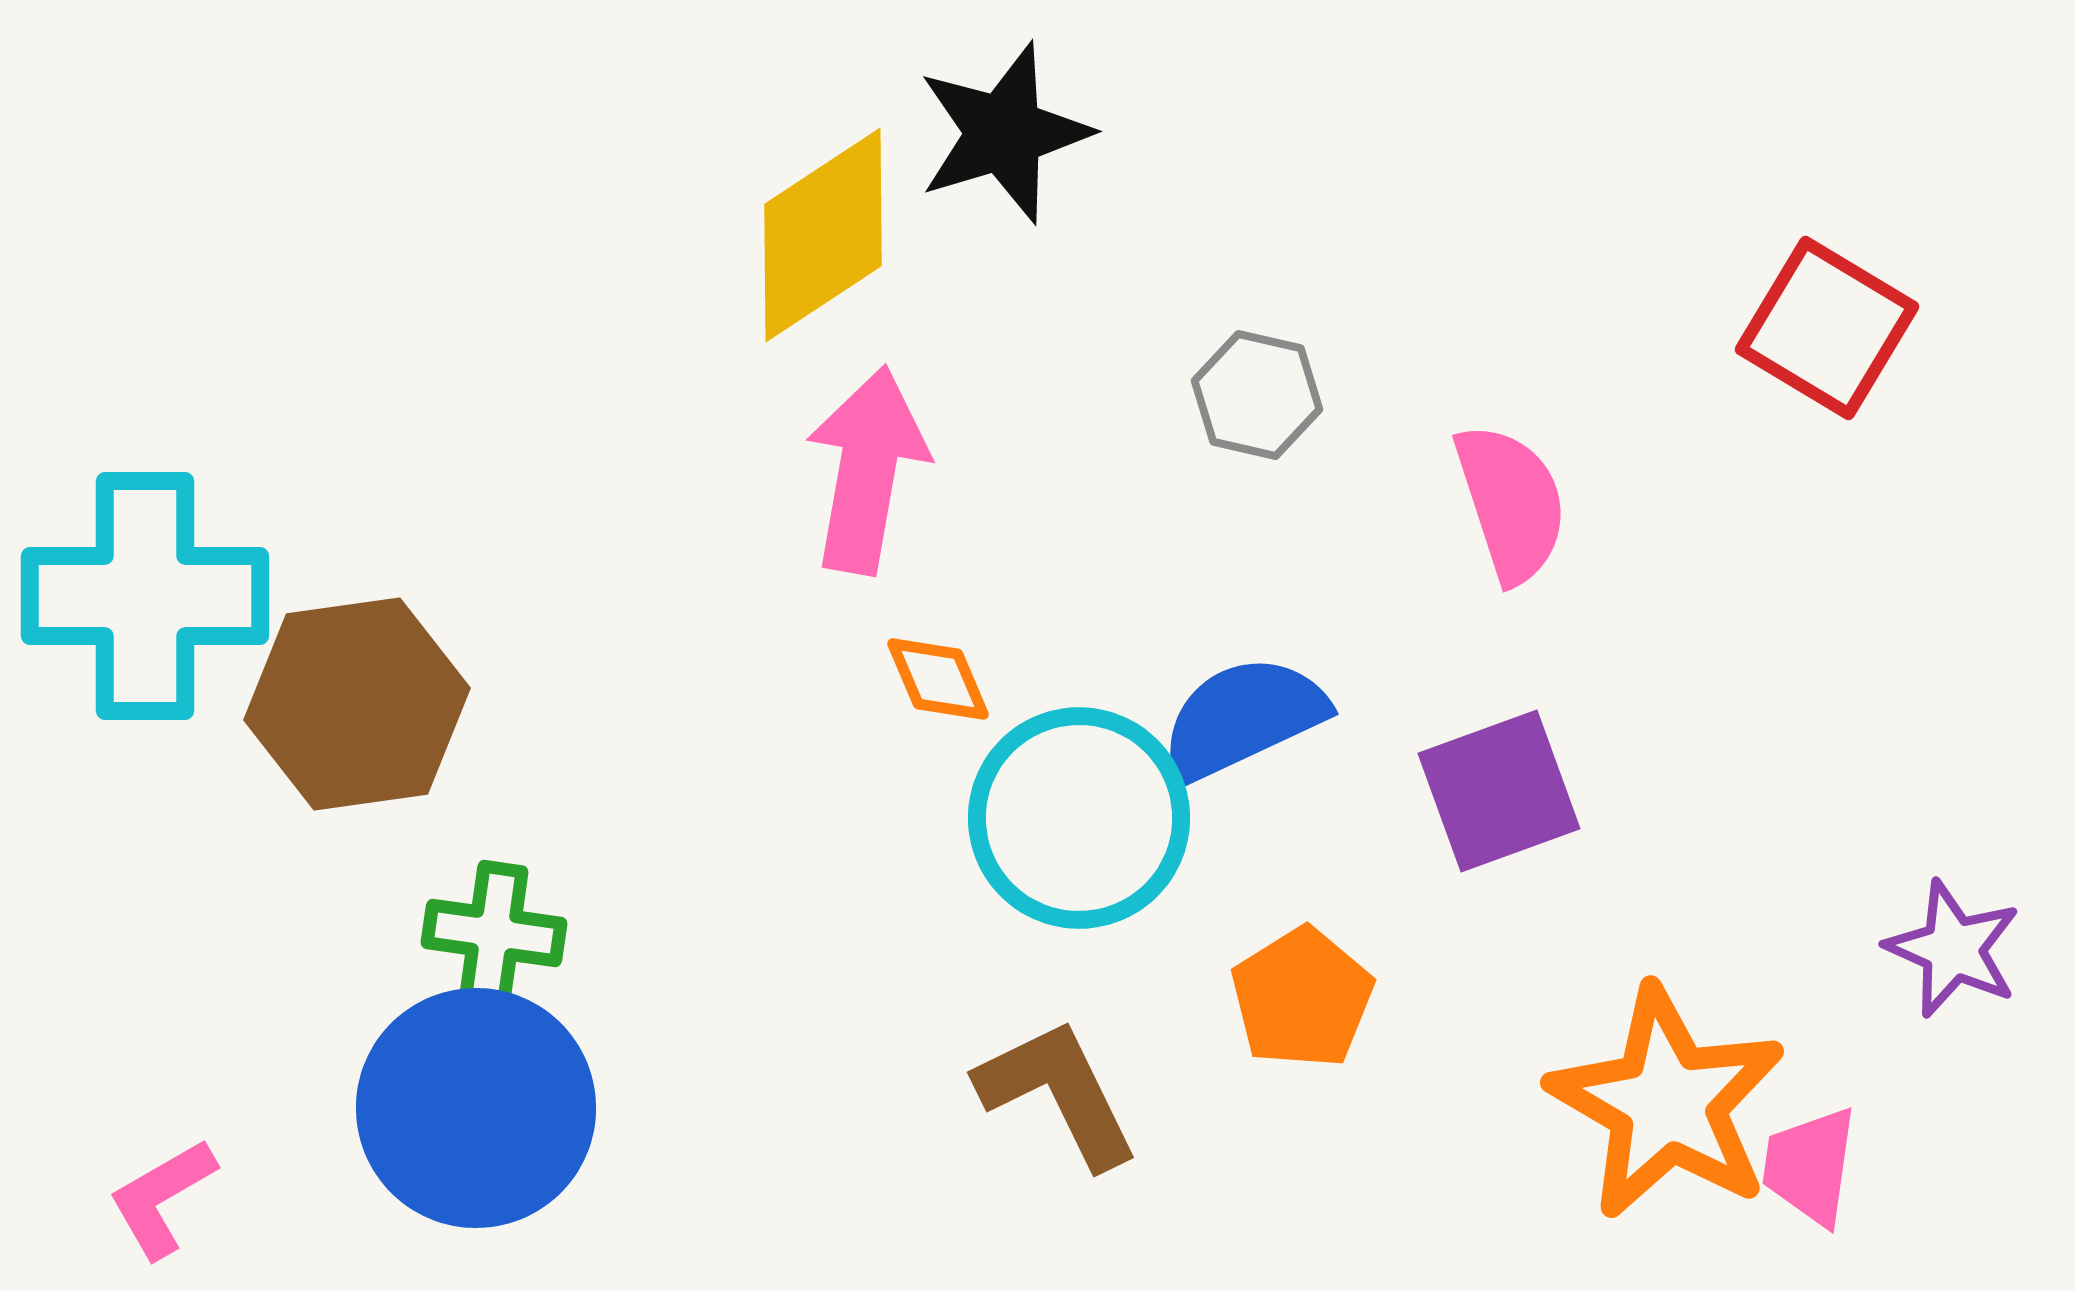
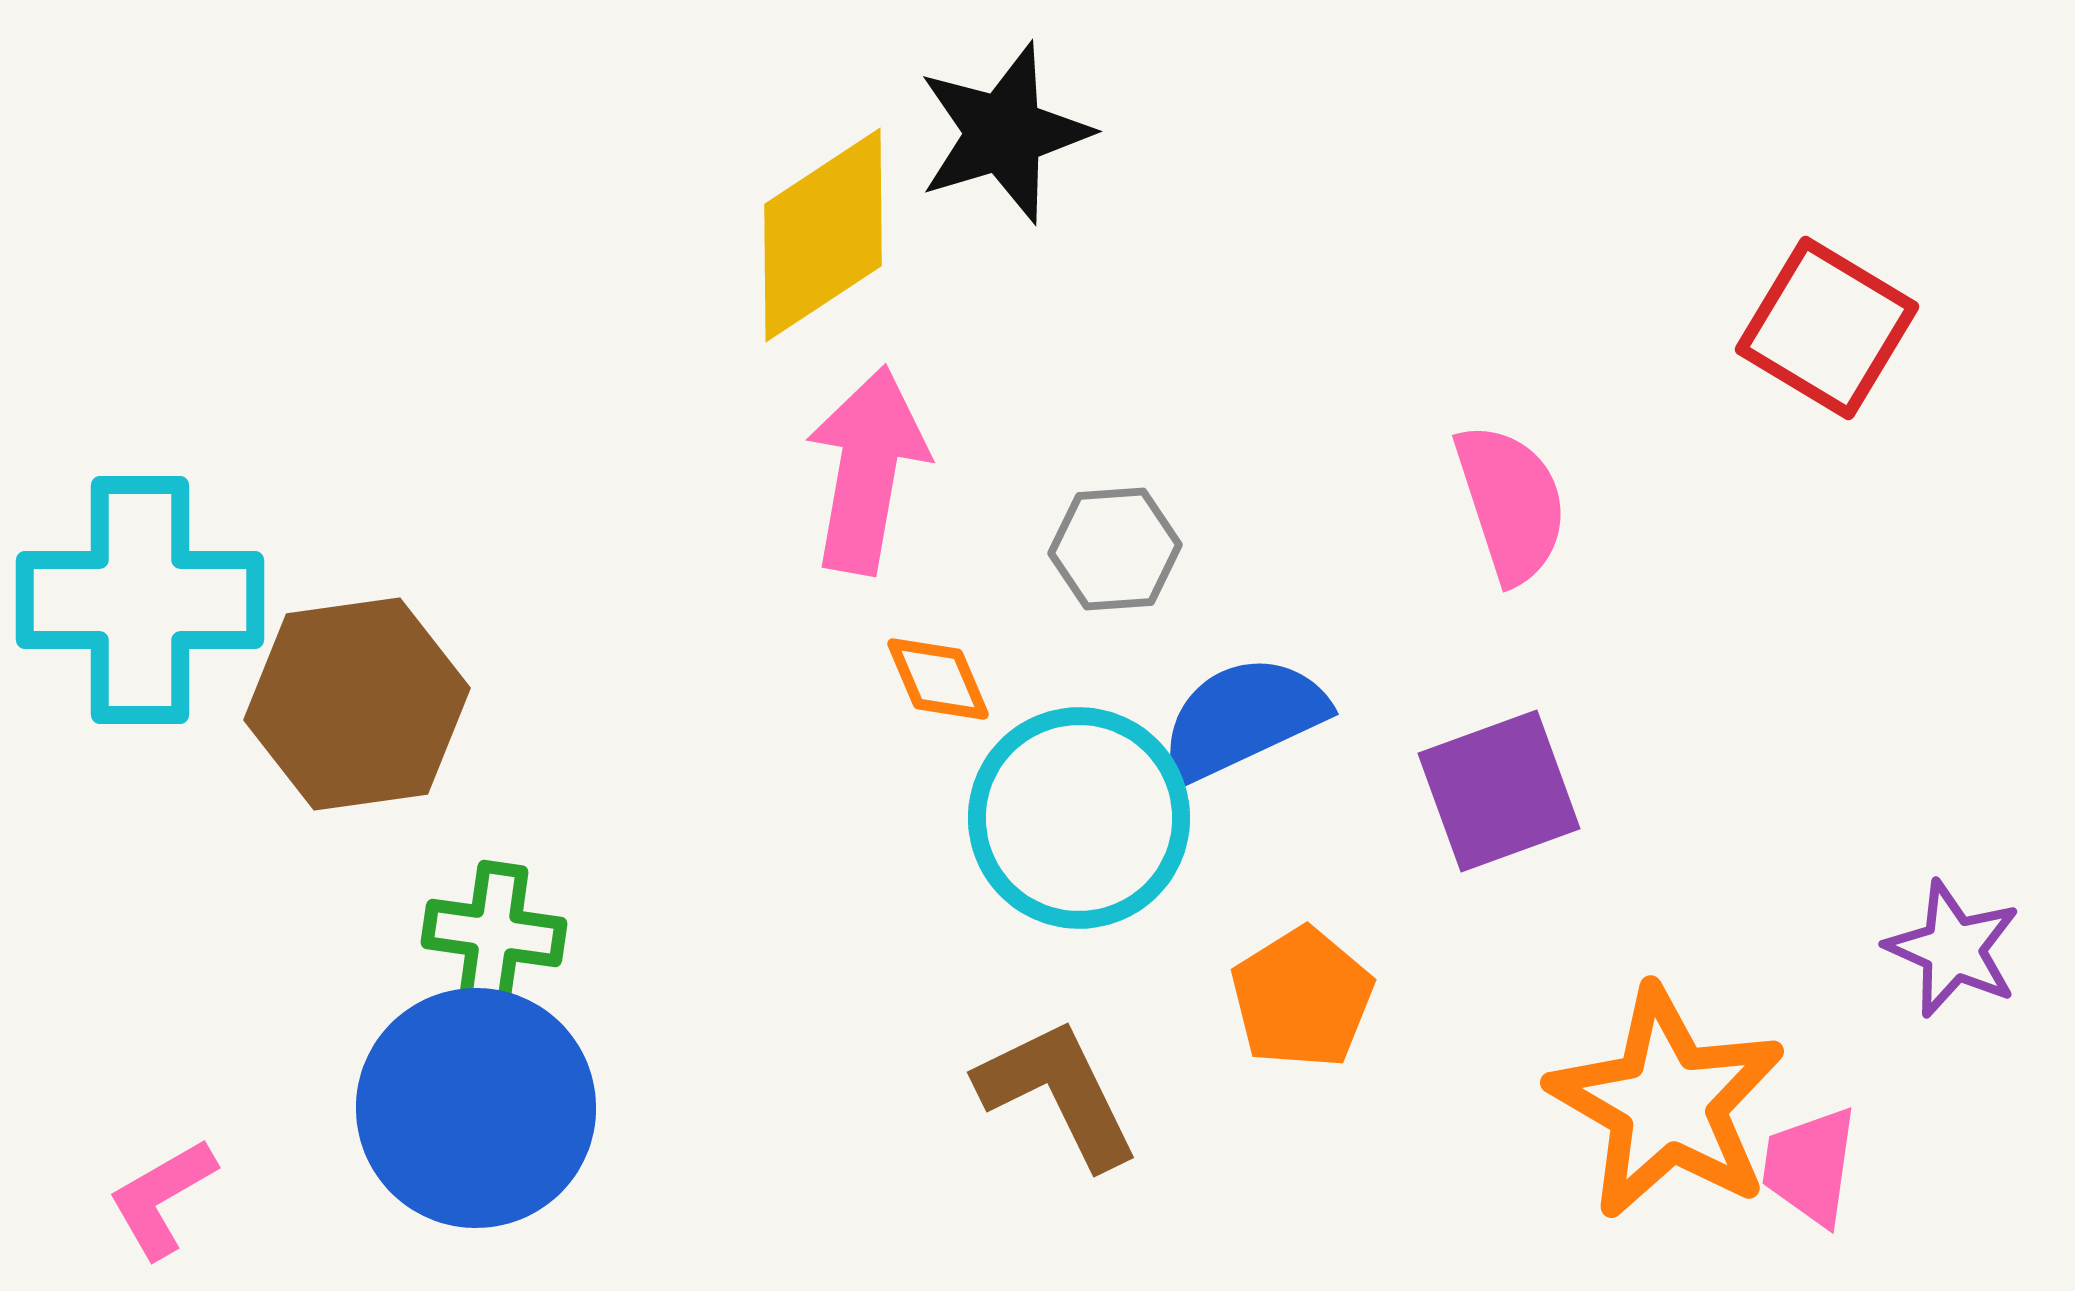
gray hexagon: moved 142 px left, 154 px down; rotated 17 degrees counterclockwise
cyan cross: moved 5 px left, 4 px down
